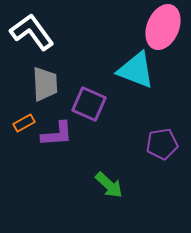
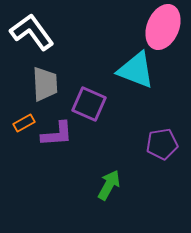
green arrow: rotated 104 degrees counterclockwise
